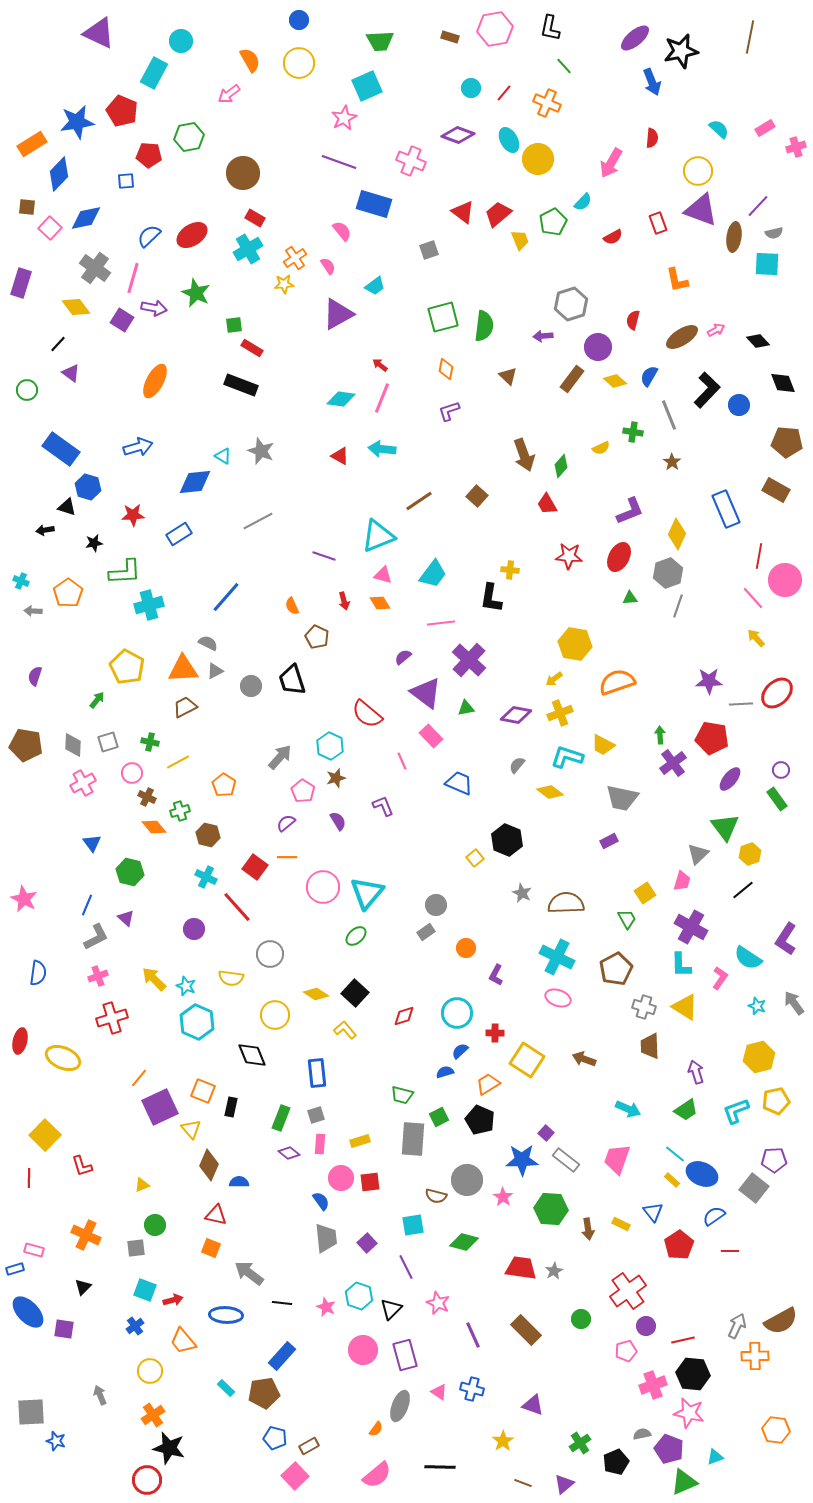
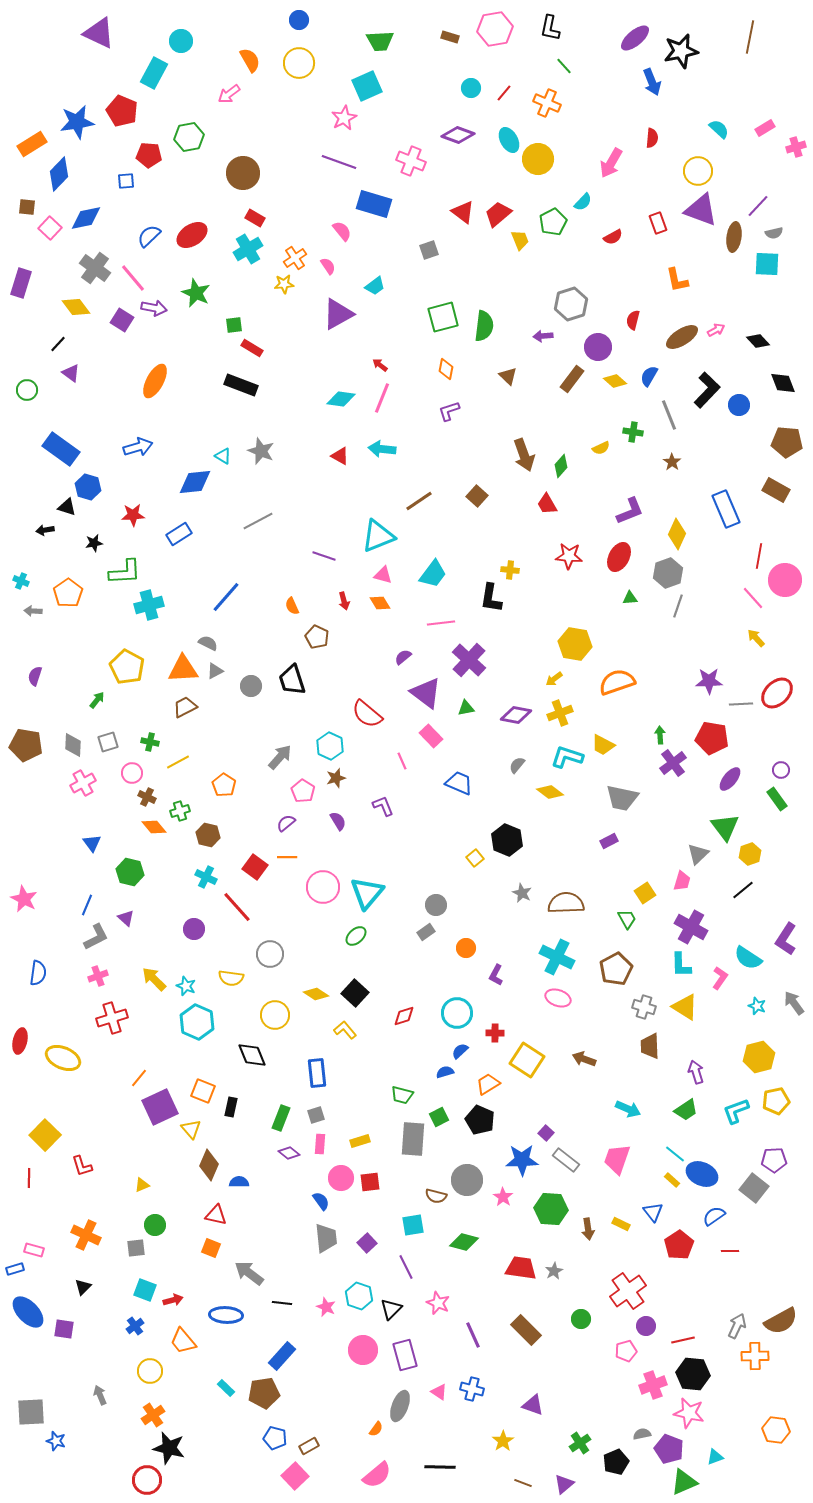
pink line at (133, 278): rotated 56 degrees counterclockwise
